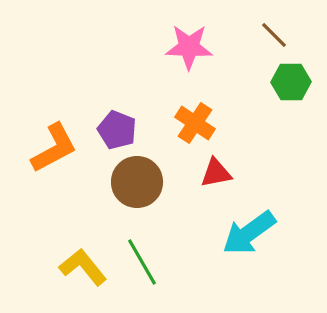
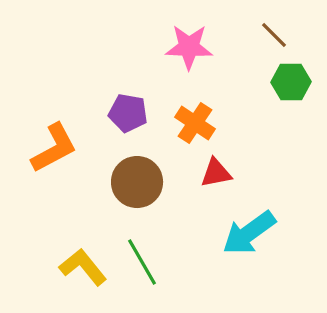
purple pentagon: moved 11 px right, 17 px up; rotated 12 degrees counterclockwise
